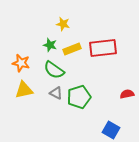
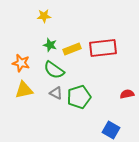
yellow star: moved 19 px left, 8 px up; rotated 16 degrees counterclockwise
